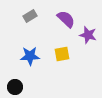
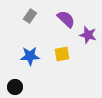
gray rectangle: rotated 24 degrees counterclockwise
